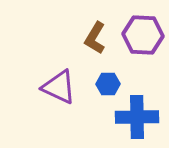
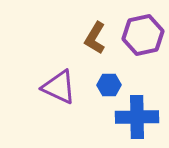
purple hexagon: rotated 15 degrees counterclockwise
blue hexagon: moved 1 px right, 1 px down
